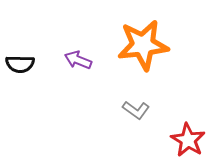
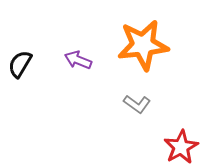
black semicircle: rotated 120 degrees clockwise
gray L-shape: moved 1 px right, 6 px up
red star: moved 7 px left, 7 px down; rotated 12 degrees clockwise
